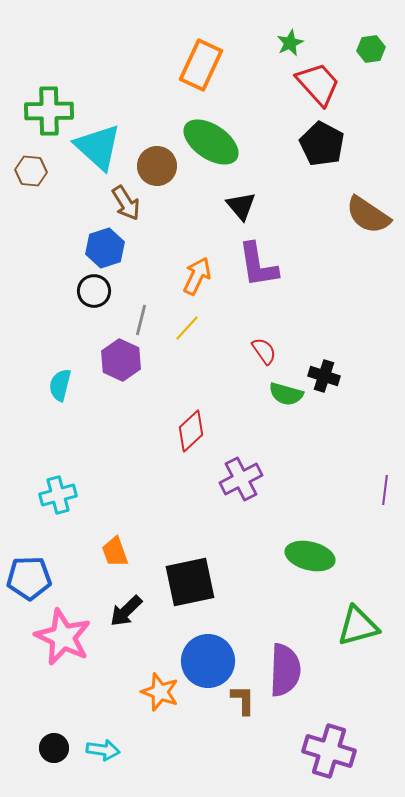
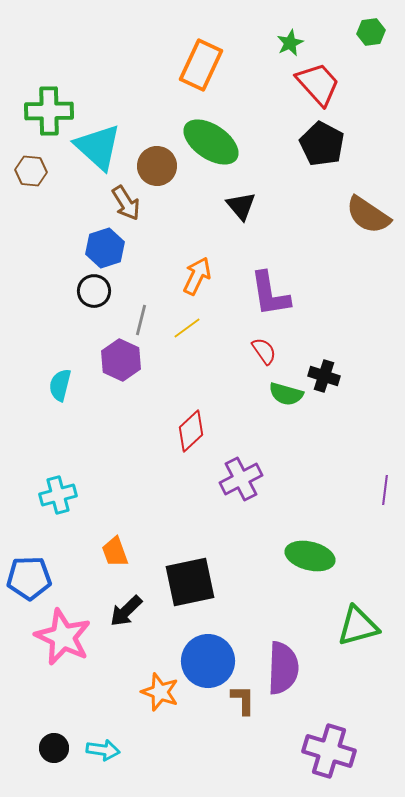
green hexagon at (371, 49): moved 17 px up
purple L-shape at (258, 265): moved 12 px right, 29 px down
yellow line at (187, 328): rotated 12 degrees clockwise
purple semicircle at (285, 670): moved 2 px left, 2 px up
